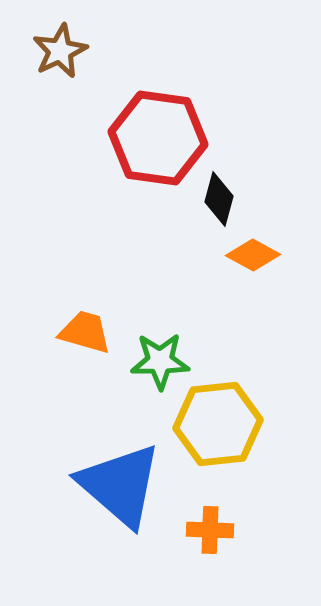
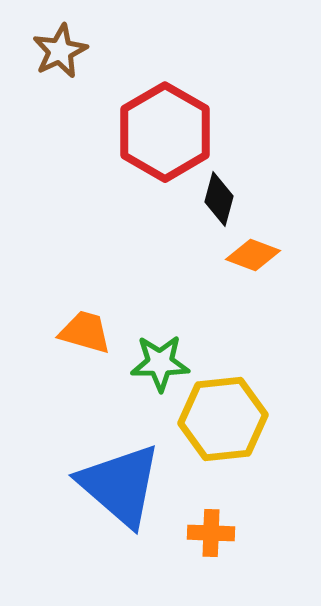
red hexagon: moved 7 px right, 6 px up; rotated 22 degrees clockwise
orange diamond: rotated 8 degrees counterclockwise
green star: moved 2 px down
yellow hexagon: moved 5 px right, 5 px up
orange cross: moved 1 px right, 3 px down
